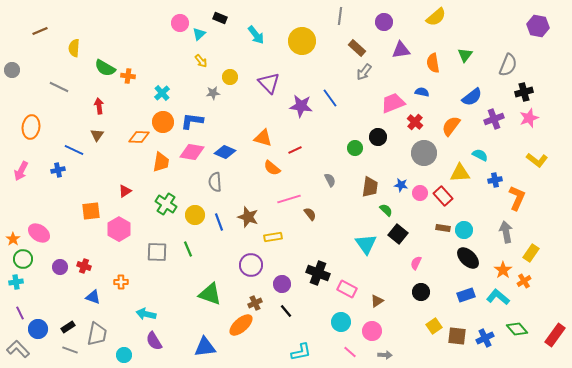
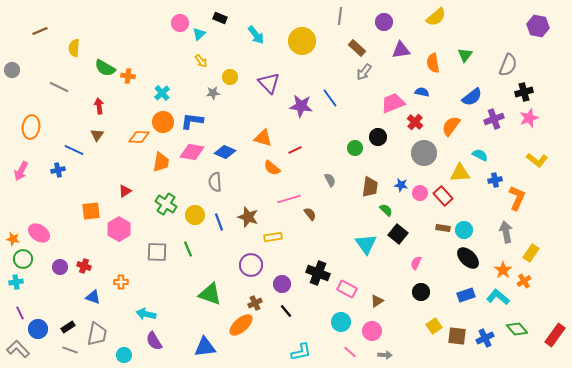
orange star at (13, 239): rotated 24 degrees counterclockwise
